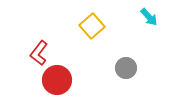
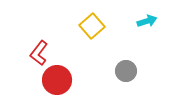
cyan arrow: moved 2 px left, 4 px down; rotated 66 degrees counterclockwise
gray circle: moved 3 px down
